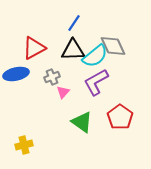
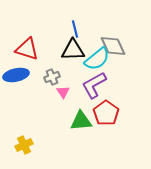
blue line: moved 1 px right, 6 px down; rotated 48 degrees counterclockwise
red triangle: moved 7 px left, 1 px down; rotated 45 degrees clockwise
cyan semicircle: moved 2 px right, 3 px down
blue ellipse: moved 1 px down
purple L-shape: moved 2 px left, 3 px down
pink triangle: rotated 16 degrees counterclockwise
red pentagon: moved 14 px left, 4 px up
green triangle: moved 1 px left, 1 px up; rotated 40 degrees counterclockwise
yellow cross: rotated 12 degrees counterclockwise
